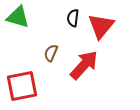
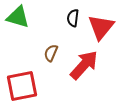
red triangle: moved 1 px down
